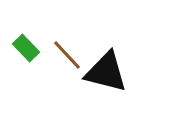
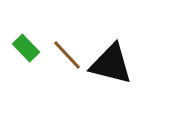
black triangle: moved 5 px right, 8 px up
